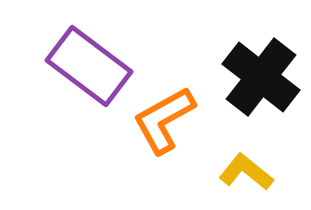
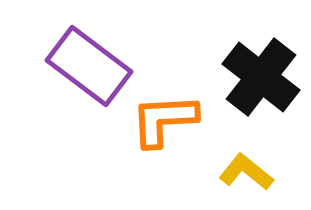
orange L-shape: rotated 26 degrees clockwise
